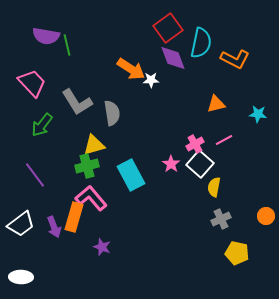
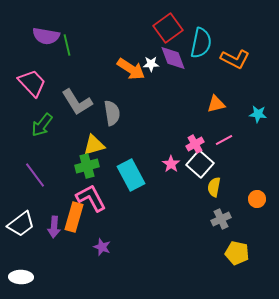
white star: moved 16 px up
pink L-shape: rotated 12 degrees clockwise
orange circle: moved 9 px left, 17 px up
purple arrow: rotated 25 degrees clockwise
